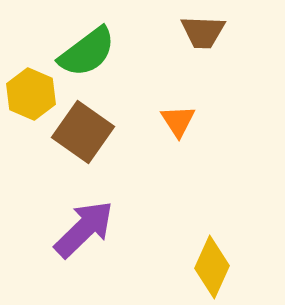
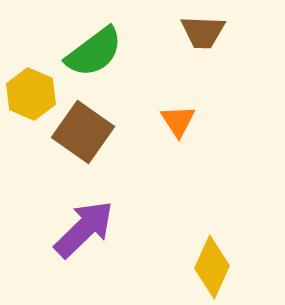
green semicircle: moved 7 px right
